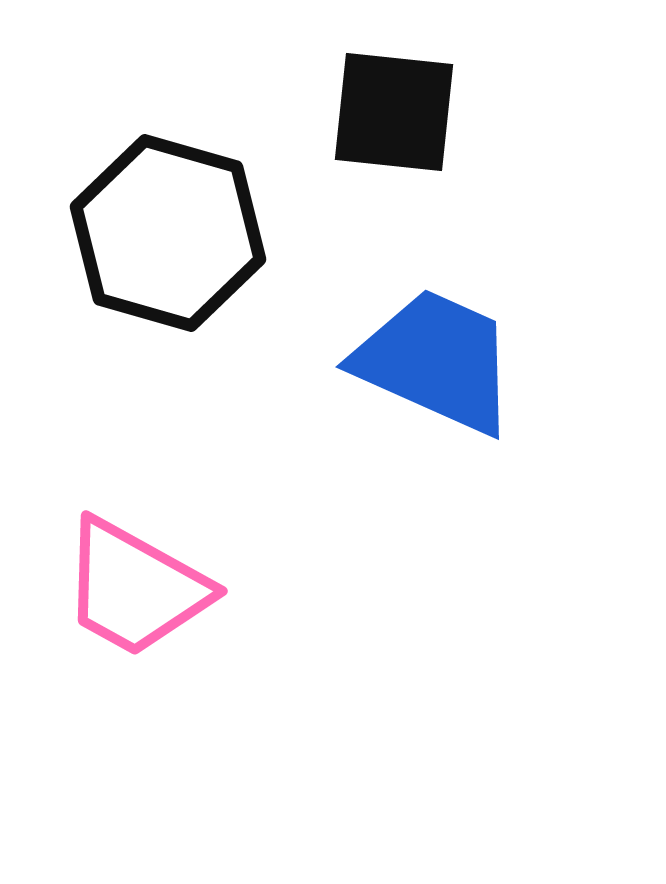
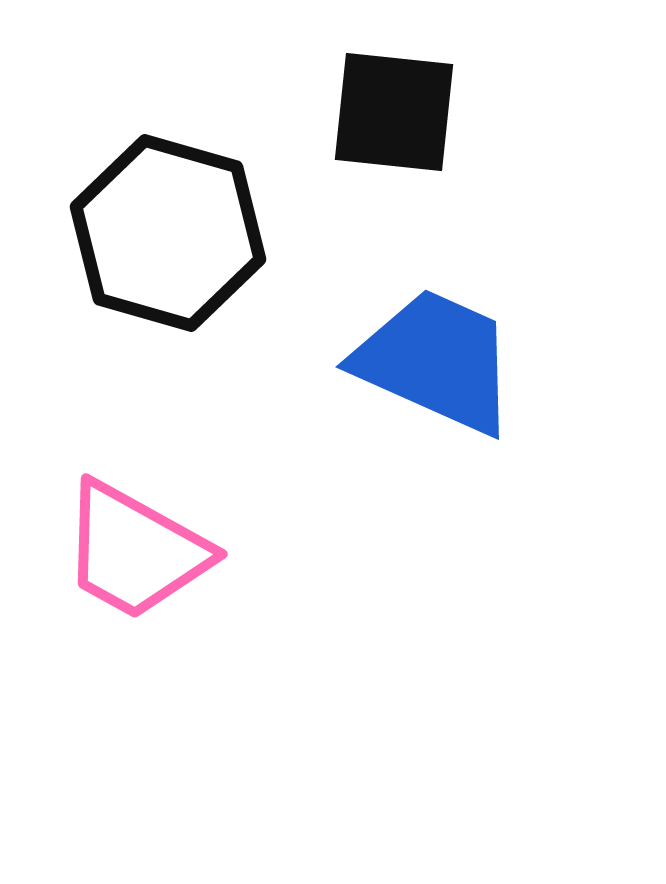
pink trapezoid: moved 37 px up
